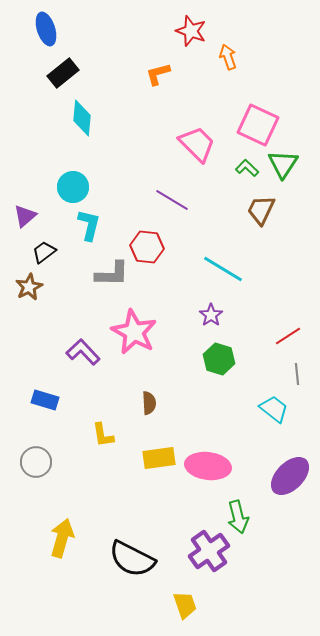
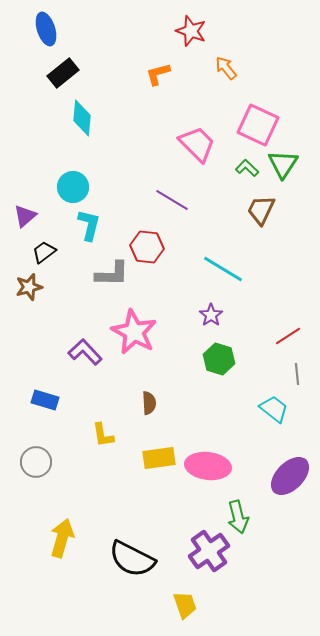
orange arrow: moved 2 px left, 11 px down; rotated 20 degrees counterclockwise
brown star: rotated 12 degrees clockwise
purple L-shape: moved 2 px right
